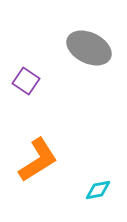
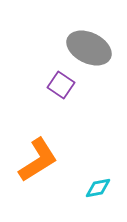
purple square: moved 35 px right, 4 px down
cyan diamond: moved 2 px up
